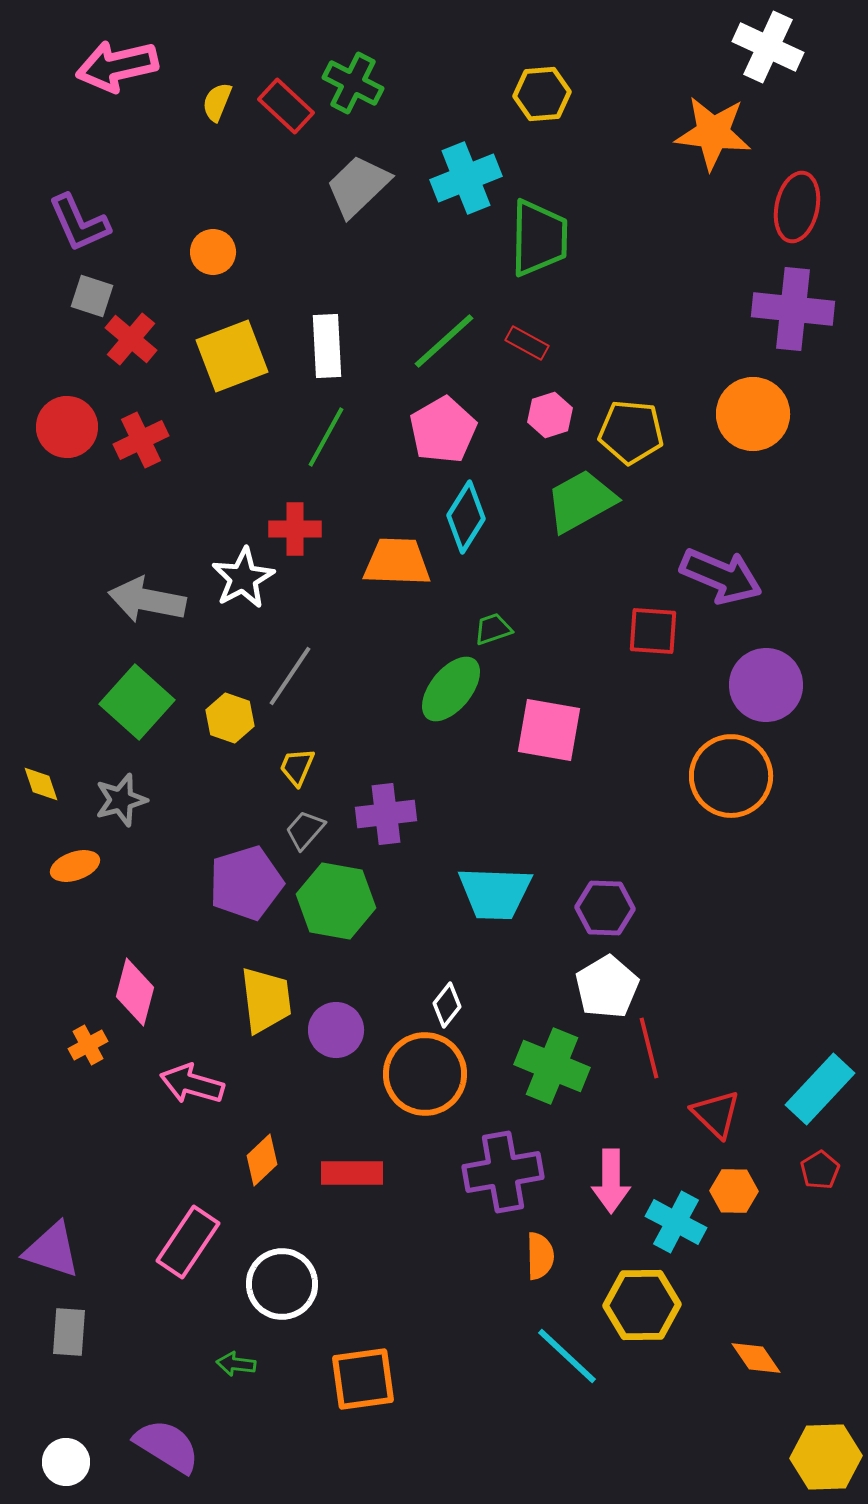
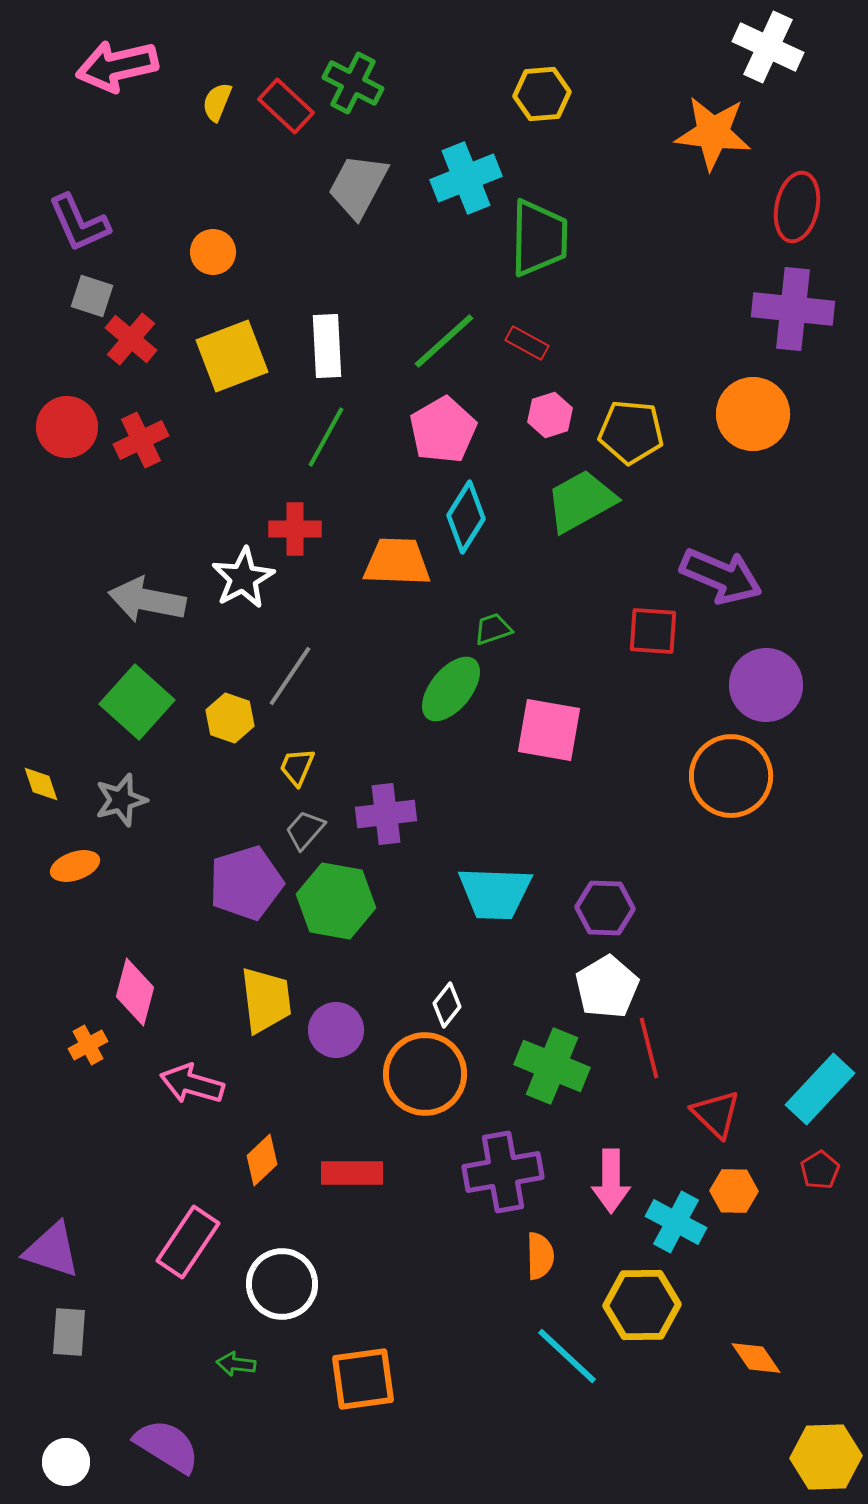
gray trapezoid at (358, 186): rotated 18 degrees counterclockwise
